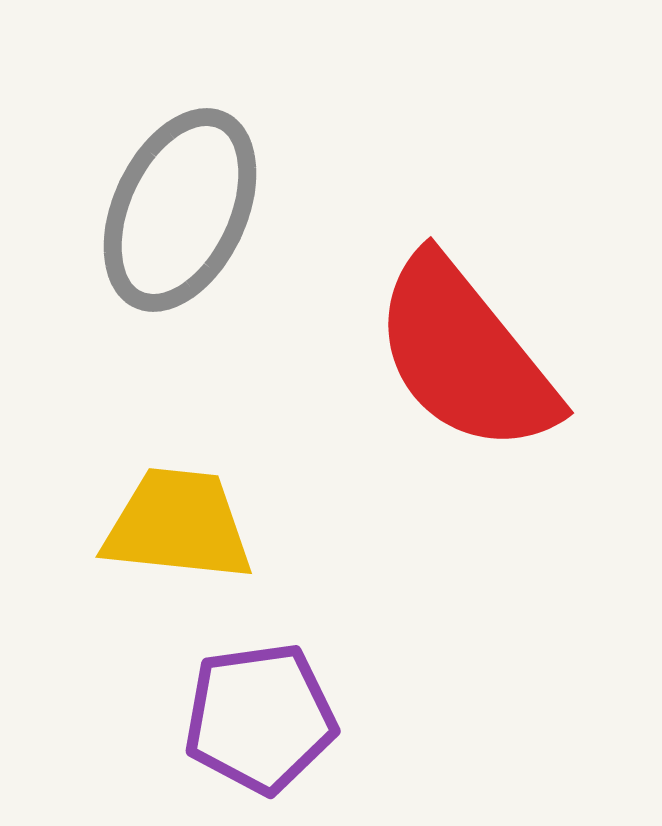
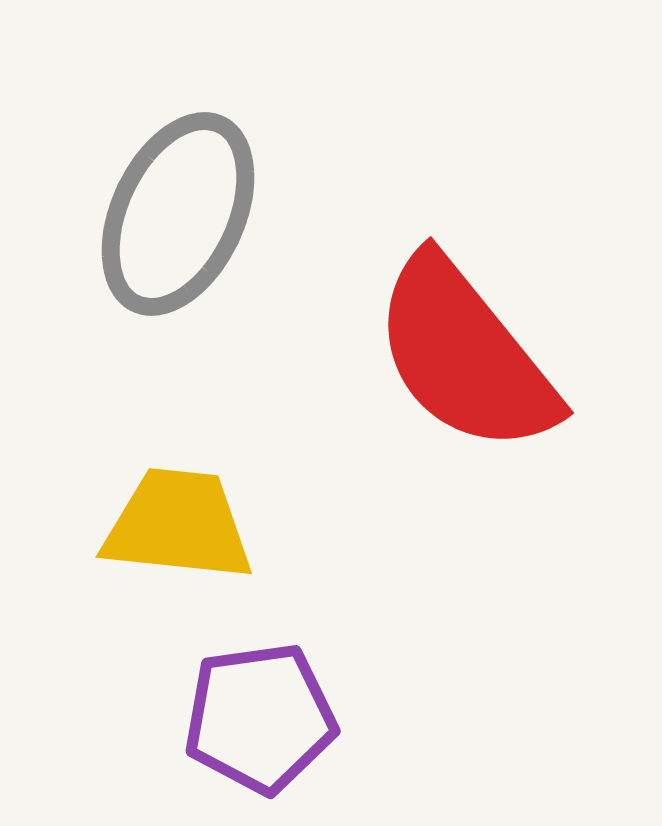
gray ellipse: moved 2 px left, 4 px down
